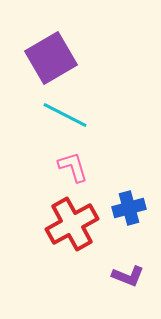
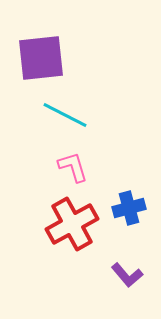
purple square: moved 10 px left; rotated 24 degrees clockwise
purple L-shape: moved 1 px left, 1 px up; rotated 28 degrees clockwise
